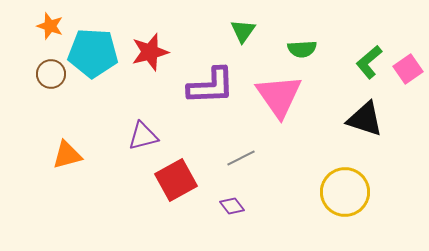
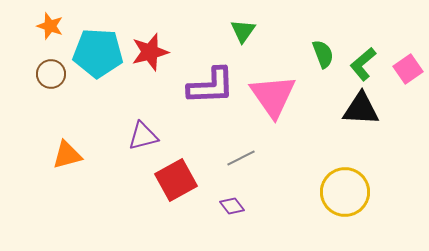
green semicircle: moved 21 px right, 5 px down; rotated 108 degrees counterclockwise
cyan pentagon: moved 5 px right
green L-shape: moved 6 px left, 2 px down
pink triangle: moved 6 px left
black triangle: moved 4 px left, 10 px up; rotated 15 degrees counterclockwise
